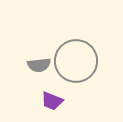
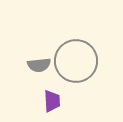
purple trapezoid: rotated 115 degrees counterclockwise
